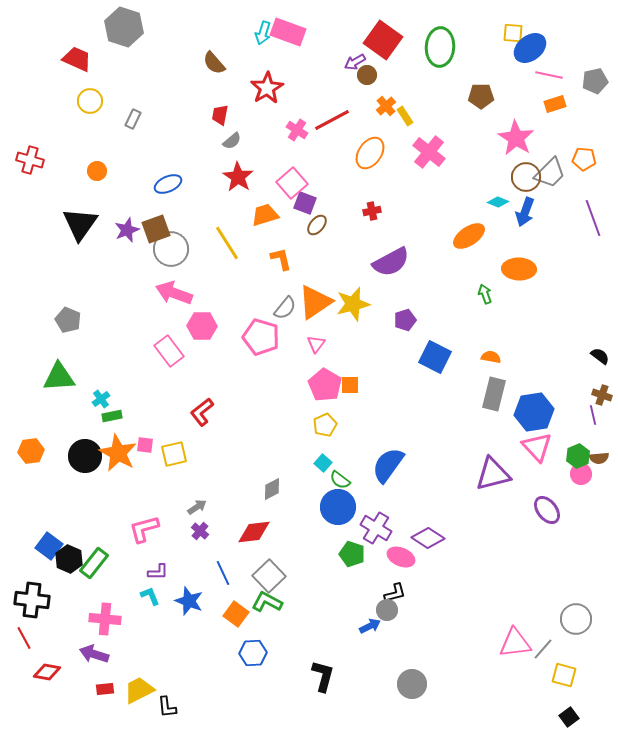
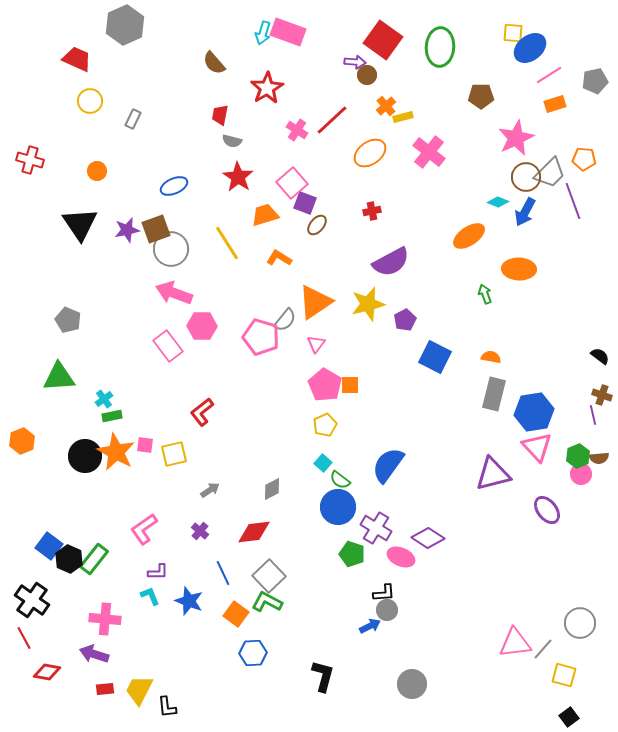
gray hexagon at (124, 27): moved 1 px right, 2 px up; rotated 18 degrees clockwise
purple arrow at (355, 62): rotated 145 degrees counterclockwise
pink line at (549, 75): rotated 44 degrees counterclockwise
yellow rectangle at (405, 116): moved 2 px left, 1 px down; rotated 72 degrees counterclockwise
red line at (332, 120): rotated 15 degrees counterclockwise
pink star at (516, 138): rotated 15 degrees clockwise
gray semicircle at (232, 141): rotated 54 degrees clockwise
orange ellipse at (370, 153): rotated 20 degrees clockwise
blue ellipse at (168, 184): moved 6 px right, 2 px down
blue arrow at (525, 212): rotated 8 degrees clockwise
purple line at (593, 218): moved 20 px left, 17 px up
black triangle at (80, 224): rotated 9 degrees counterclockwise
purple star at (127, 230): rotated 10 degrees clockwise
orange L-shape at (281, 259): moved 2 px left, 1 px up; rotated 45 degrees counterclockwise
yellow star at (353, 304): moved 15 px right
gray semicircle at (285, 308): moved 12 px down
purple pentagon at (405, 320): rotated 10 degrees counterclockwise
pink rectangle at (169, 351): moved 1 px left, 5 px up
cyan cross at (101, 399): moved 3 px right
orange hexagon at (31, 451): moved 9 px left, 10 px up; rotated 15 degrees counterclockwise
orange star at (118, 453): moved 2 px left, 1 px up
gray arrow at (197, 507): moved 13 px right, 17 px up
pink L-shape at (144, 529): rotated 20 degrees counterclockwise
green rectangle at (94, 563): moved 4 px up
black L-shape at (395, 593): moved 11 px left; rotated 10 degrees clockwise
black cross at (32, 600): rotated 28 degrees clockwise
gray circle at (576, 619): moved 4 px right, 4 px down
yellow trapezoid at (139, 690): rotated 36 degrees counterclockwise
